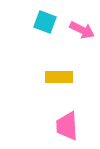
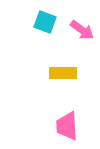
pink arrow: rotated 10 degrees clockwise
yellow rectangle: moved 4 px right, 4 px up
